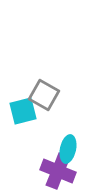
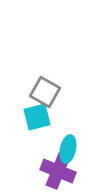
gray square: moved 1 px right, 3 px up
cyan square: moved 14 px right, 6 px down
